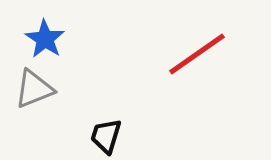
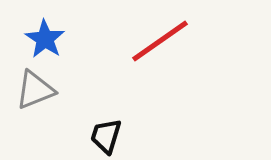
red line: moved 37 px left, 13 px up
gray triangle: moved 1 px right, 1 px down
